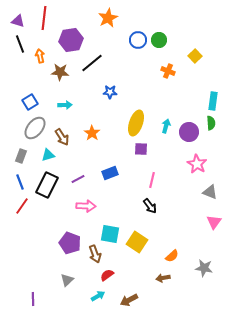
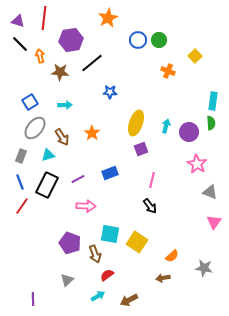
black line at (20, 44): rotated 24 degrees counterclockwise
purple square at (141, 149): rotated 24 degrees counterclockwise
